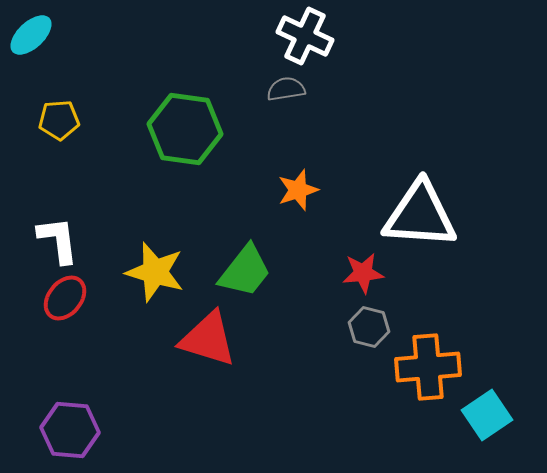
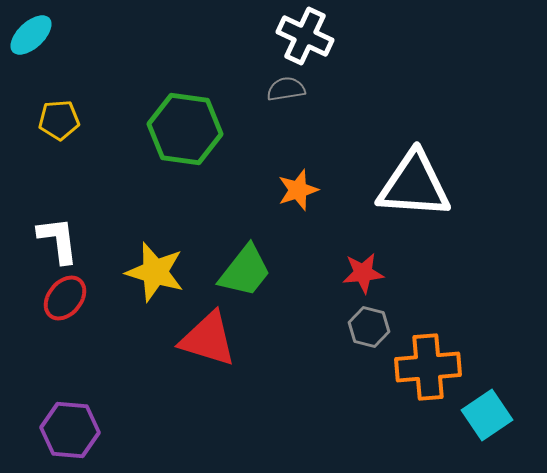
white triangle: moved 6 px left, 30 px up
